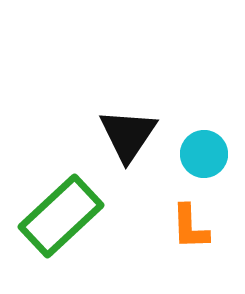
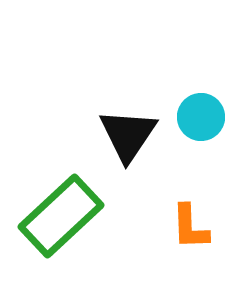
cyan circle: moved 3 px left, 37 px up
